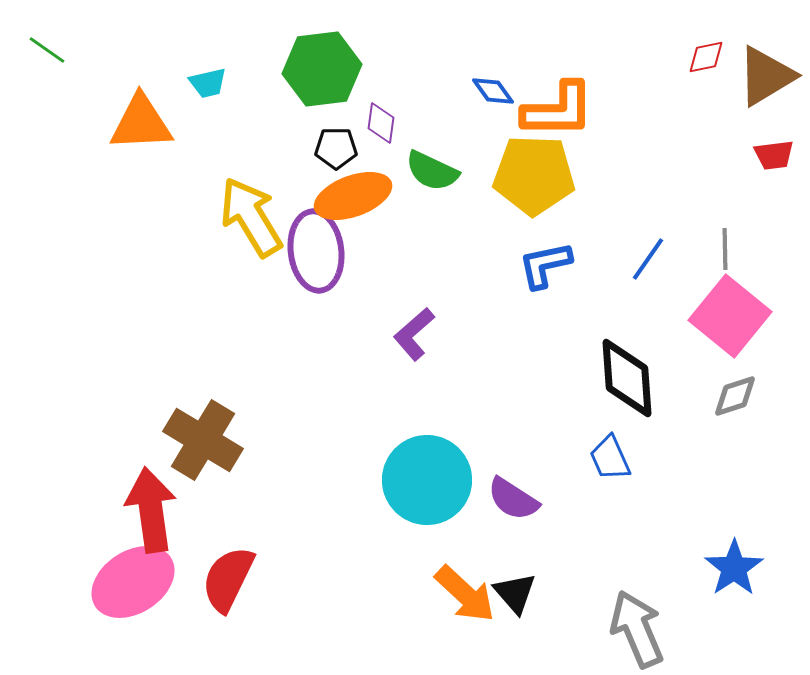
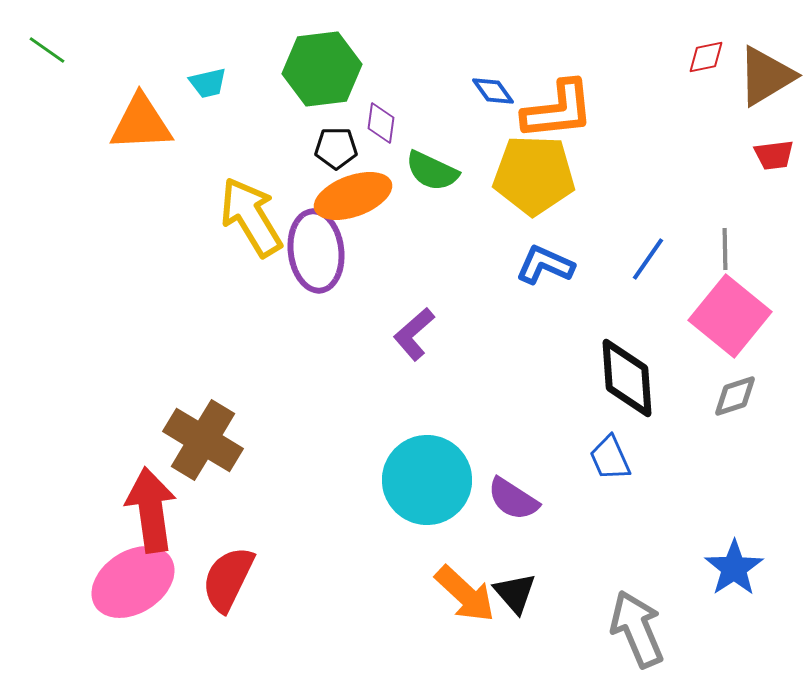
orange L-shape: rotated 6 degrees counterclockwise
blue L-shape: rotated 36 degrees clockwise
